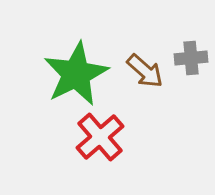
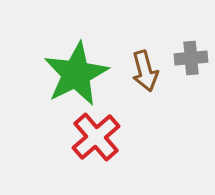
brown arrow: rotated 33 degrees clockwise
red cross: moved 4 px left
